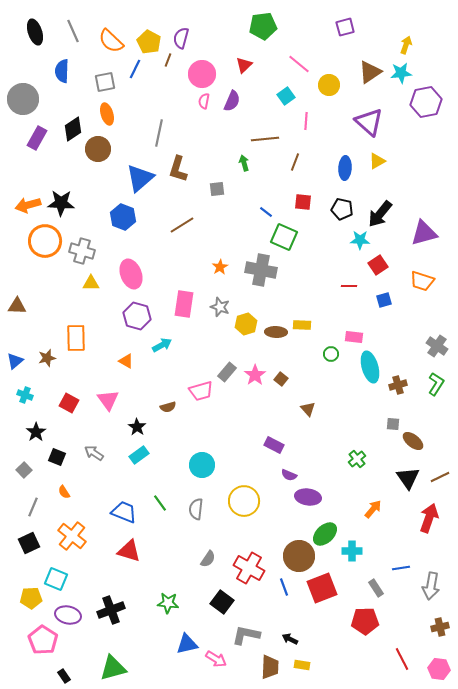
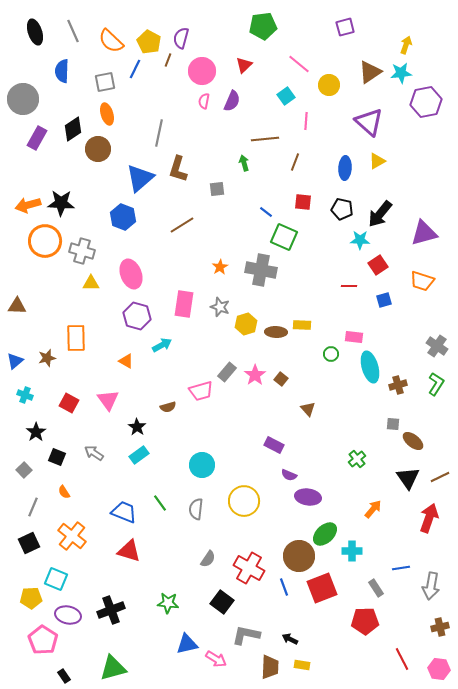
pink circle at (202, 74): moved 3 px up
